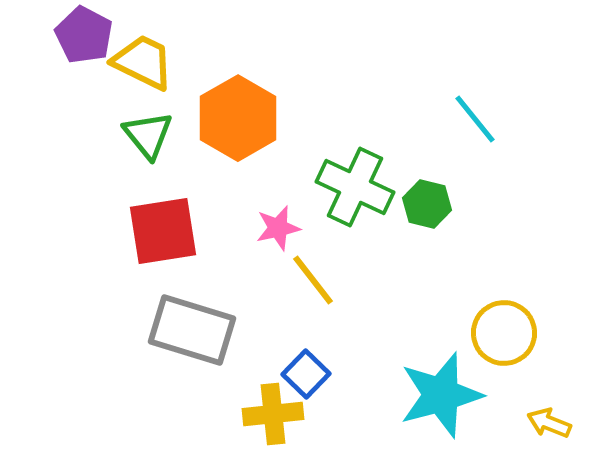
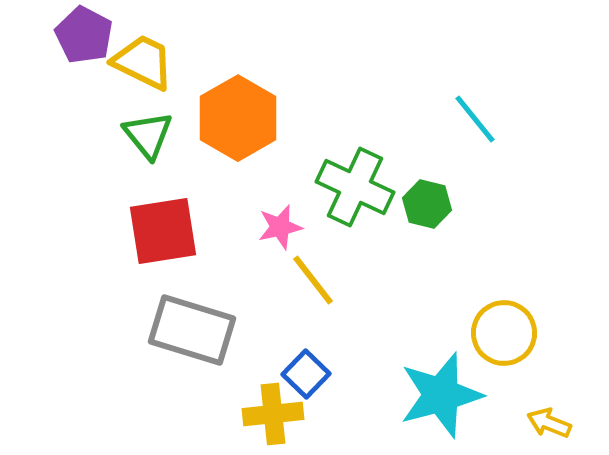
pink star: moved 2 px right, 1 px up
